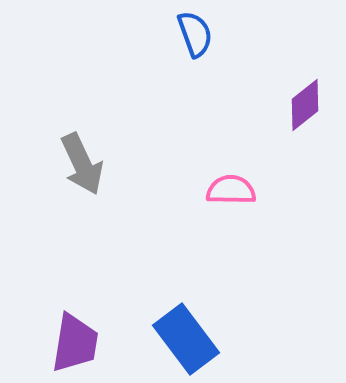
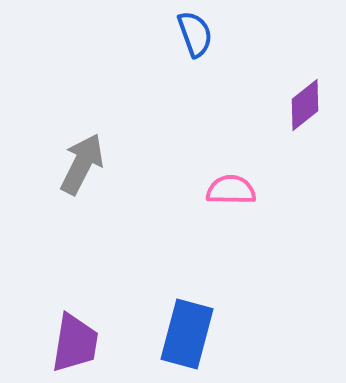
gray arrow: rotated 128 degrees counterclockwise
blue rectangle: moved 1 px right, 5 px up; rotated 52 degrees clockwise
